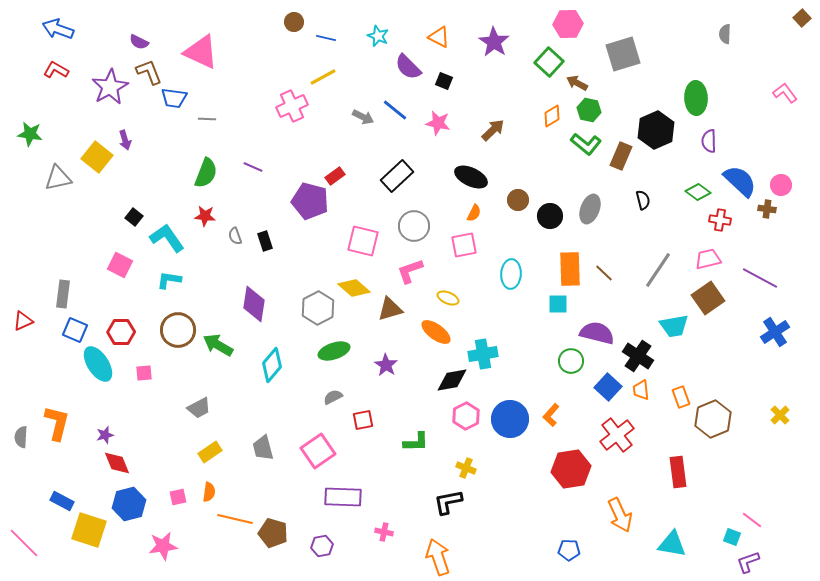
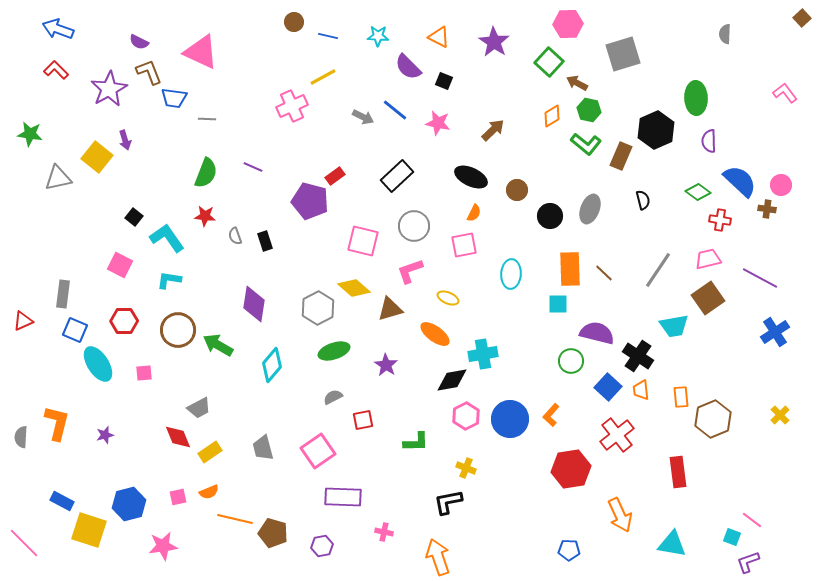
cyan star at (378, 36): rotated 20 degrees counterclockwise
blue line at (326, 38): moved 2 px right, 2 px up
red L-shape at (56, 70): rotated 15 degrees clockwise
purple star at (110, 87): moved 1 px left, 2 px down
brown circle at (518, 200): moved 1 px left, 10 px up
red hexagon at (121, 332): moved 3 px right, 11 px up
orange ellipse at (436, 332): moved 1 px left, 2 px down
orange rectangle at (681, 397): rotated 15 degrees clockwise
red diamond at (117, 463): moved 61 px right, 26 px up
orange semicircle at (209, 492): rotated 60 degrees clockwise
